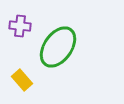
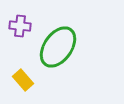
yellow rectangle: moved 1 px right
